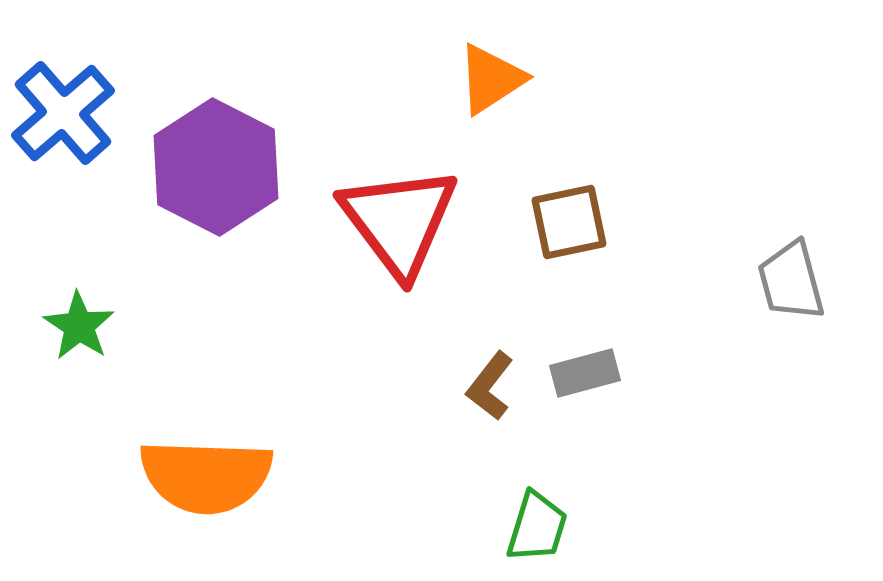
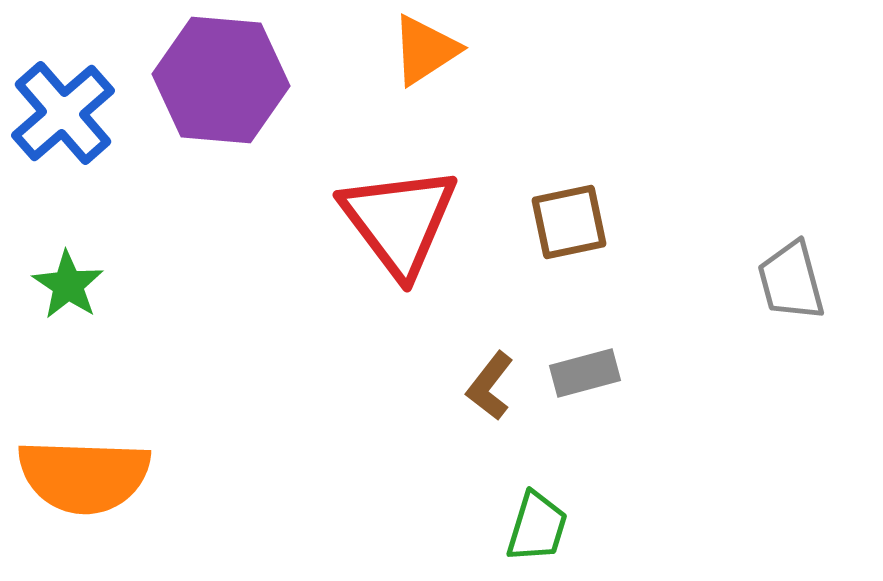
orange triangle: moved 66 px left, 29 px up
purple hexagon: moved 5 px right, 87 px up; rotated 22 degrees counterclockwise
green star: moved 11 px left, 41 px up
orange semicircle: moved 122 px left
